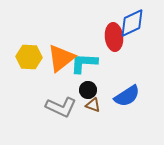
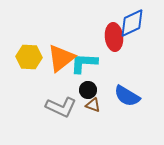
blue semicircle: rotated 64 degrees clockwise
